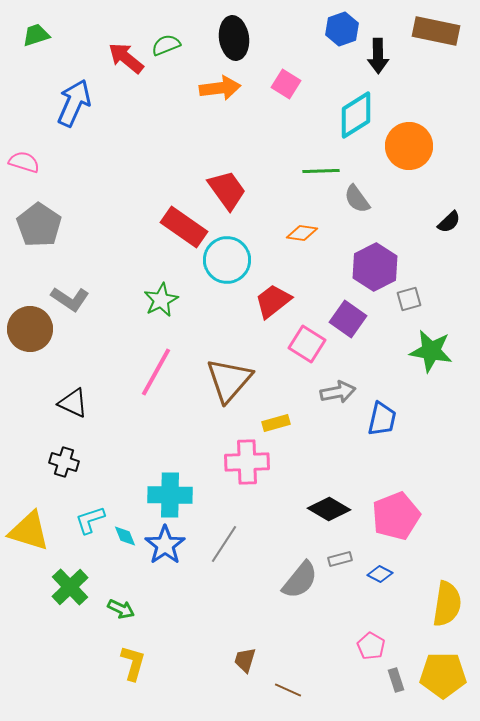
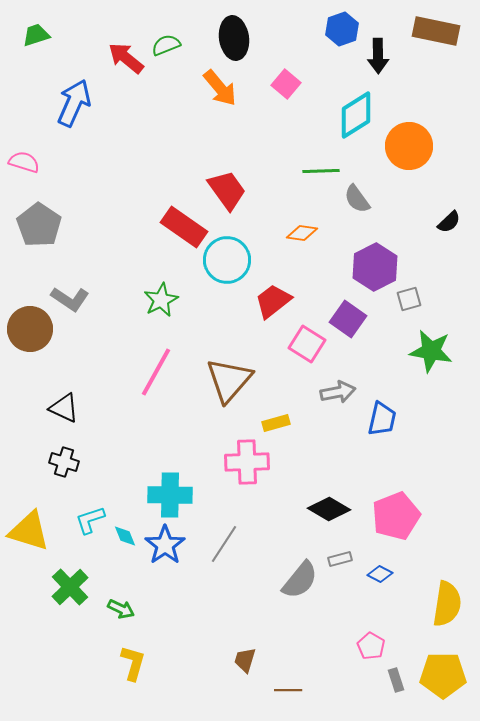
pink square at (286, 84): rotated 8 degrees clockwise
orange arrow at (220, 88): rotated 57 degrees clockwise
black triangle at (73, 403): moved 9 px left, 5 px down
brown line at (288, 690): rotated 24 degrees counterclockwise
